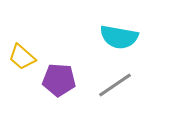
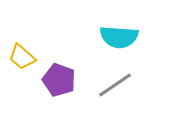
cyan semicircle: rotated 6 degrees counterclockwise
purple pentagon: rotated 16 degrees clockwise
